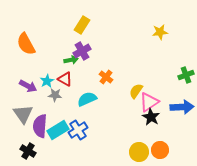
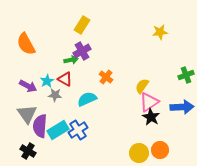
yellow semicircle: moved 6 px right, 5 px up
gray triangle: moved 4 px right
yellow circle: moved 1 px down
